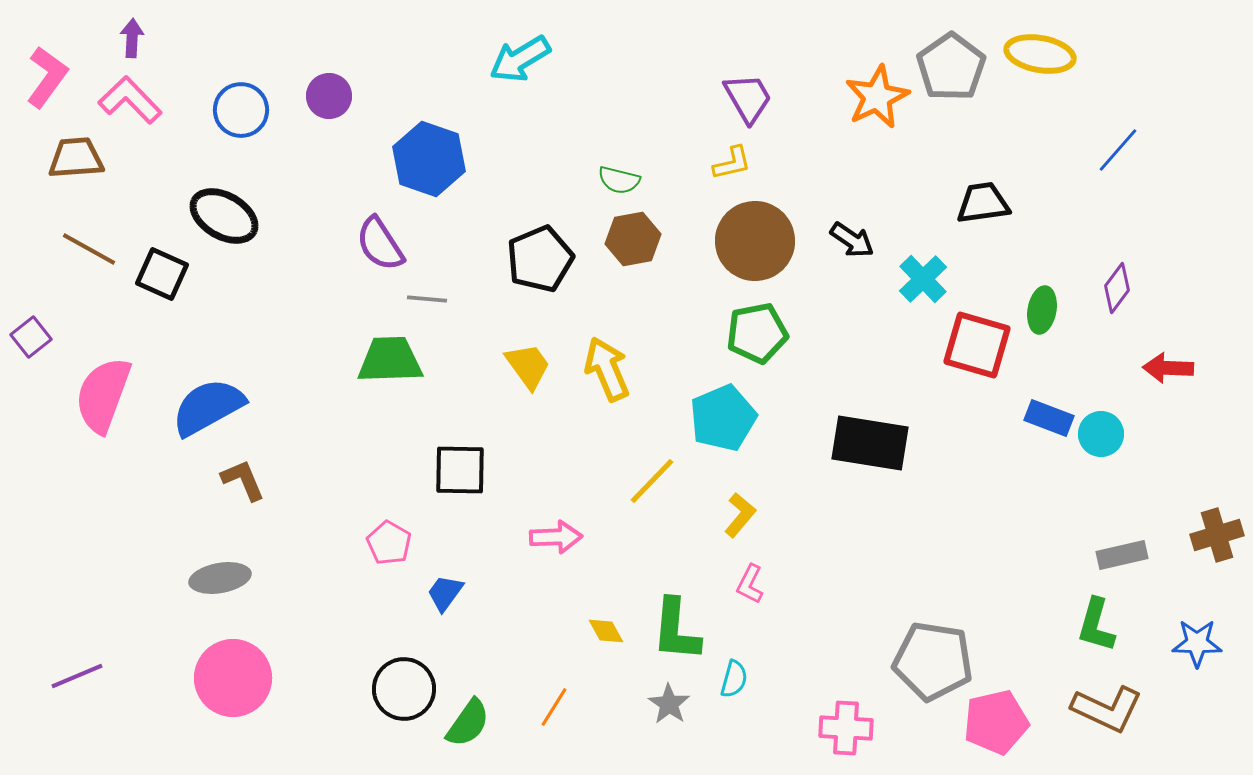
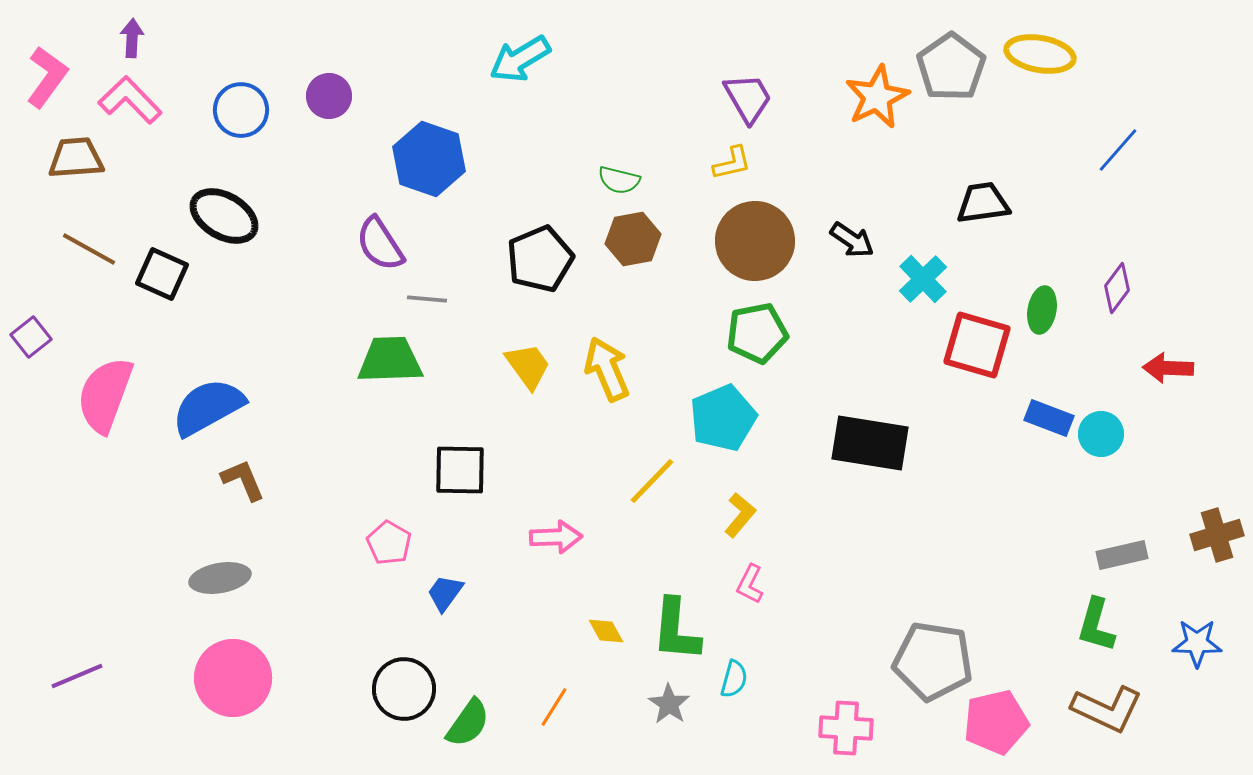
pink semicircle at (103, 395): moved 2 px right
